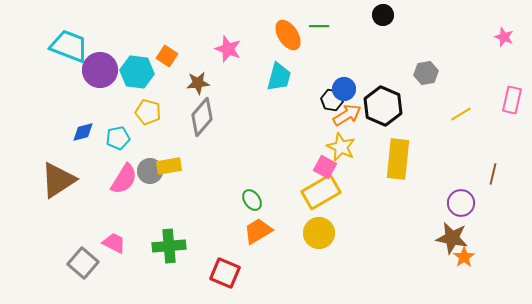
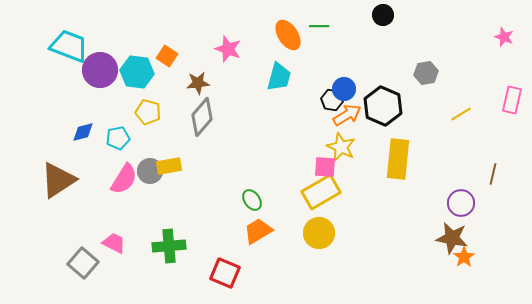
pink square at (325, 167): rotated 25 degrees counterclockwise
